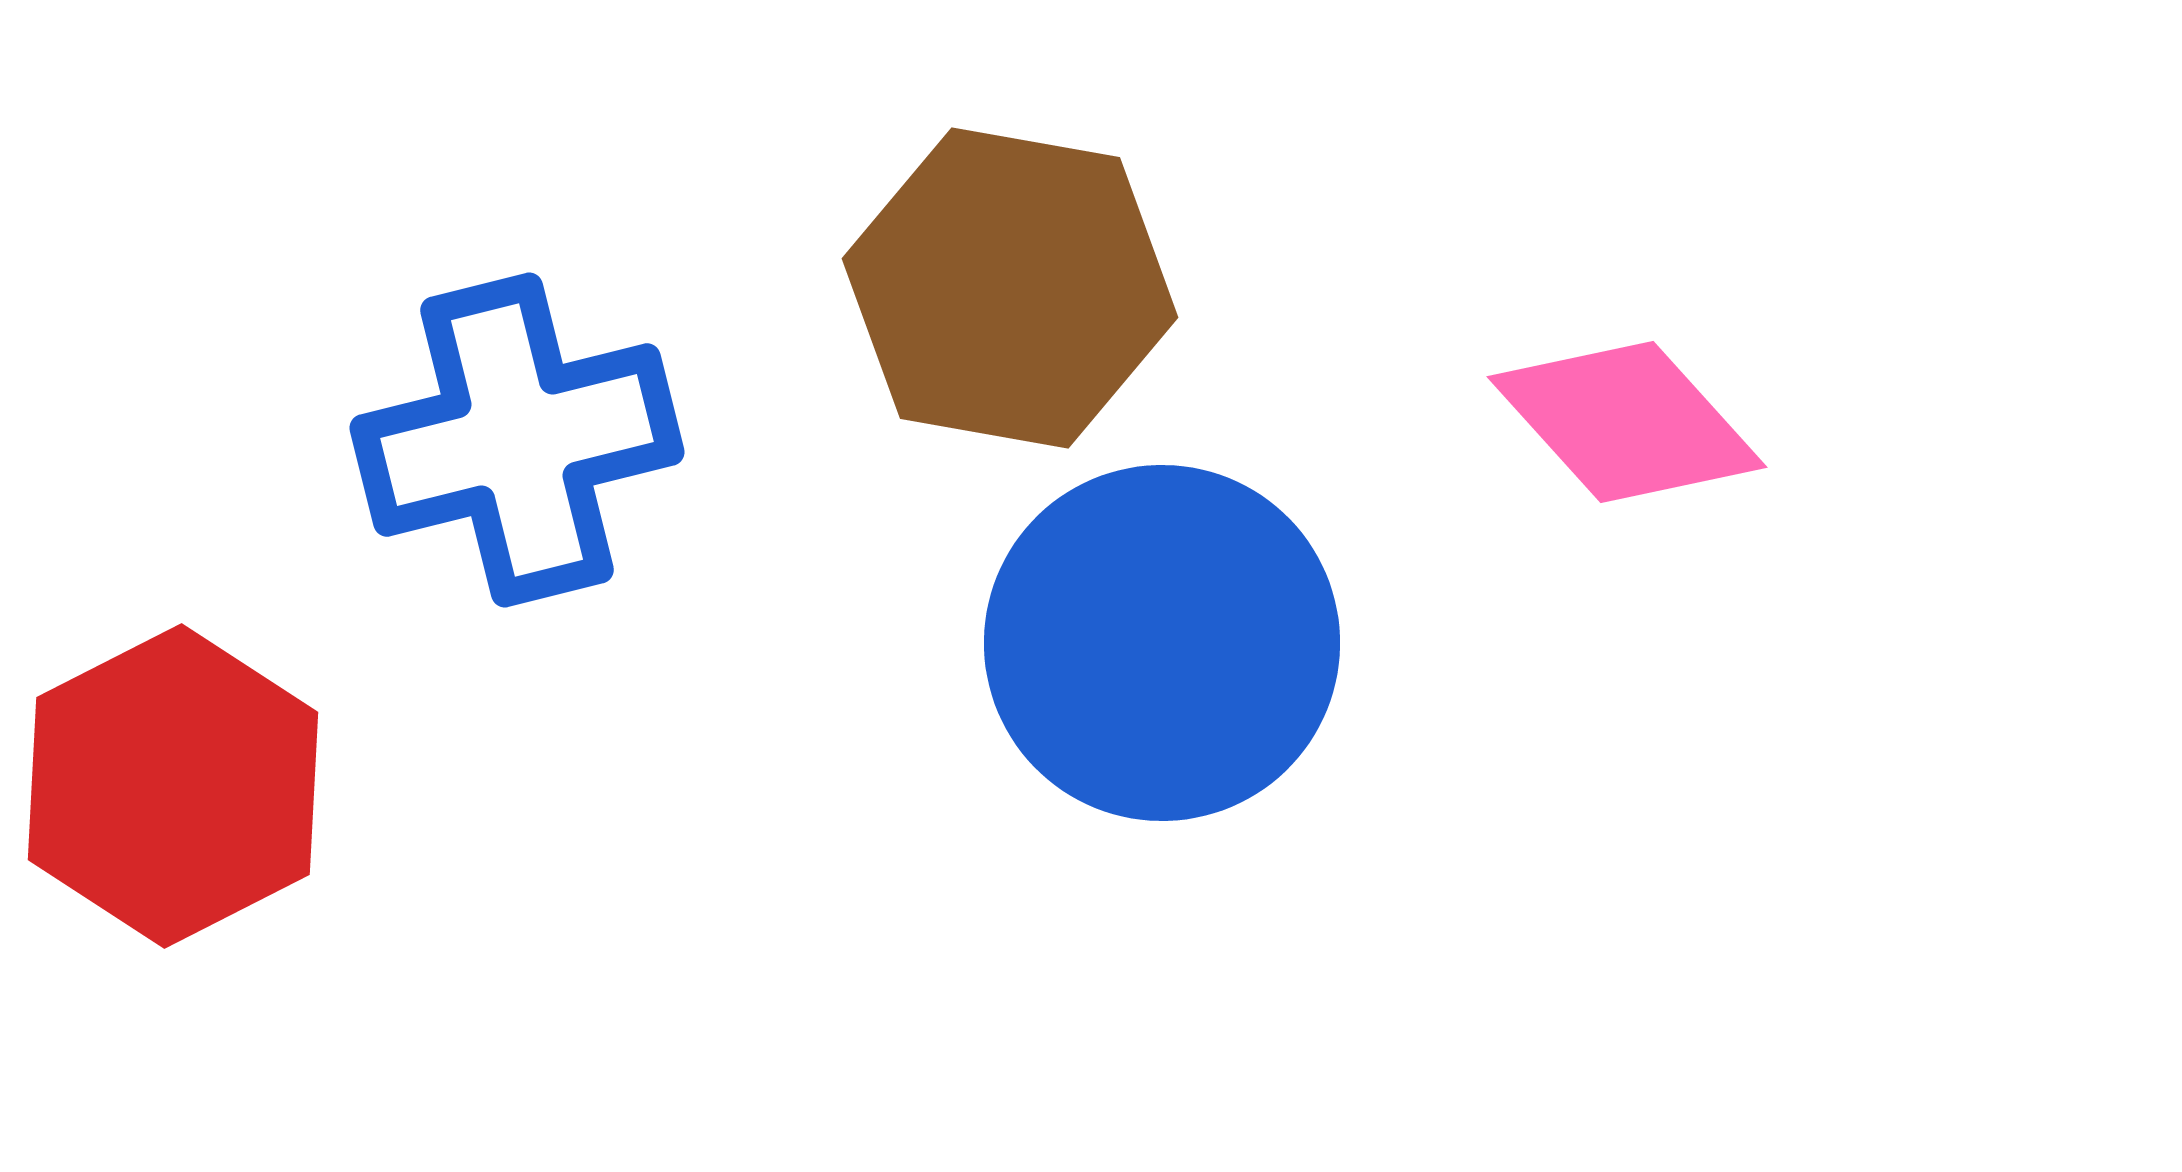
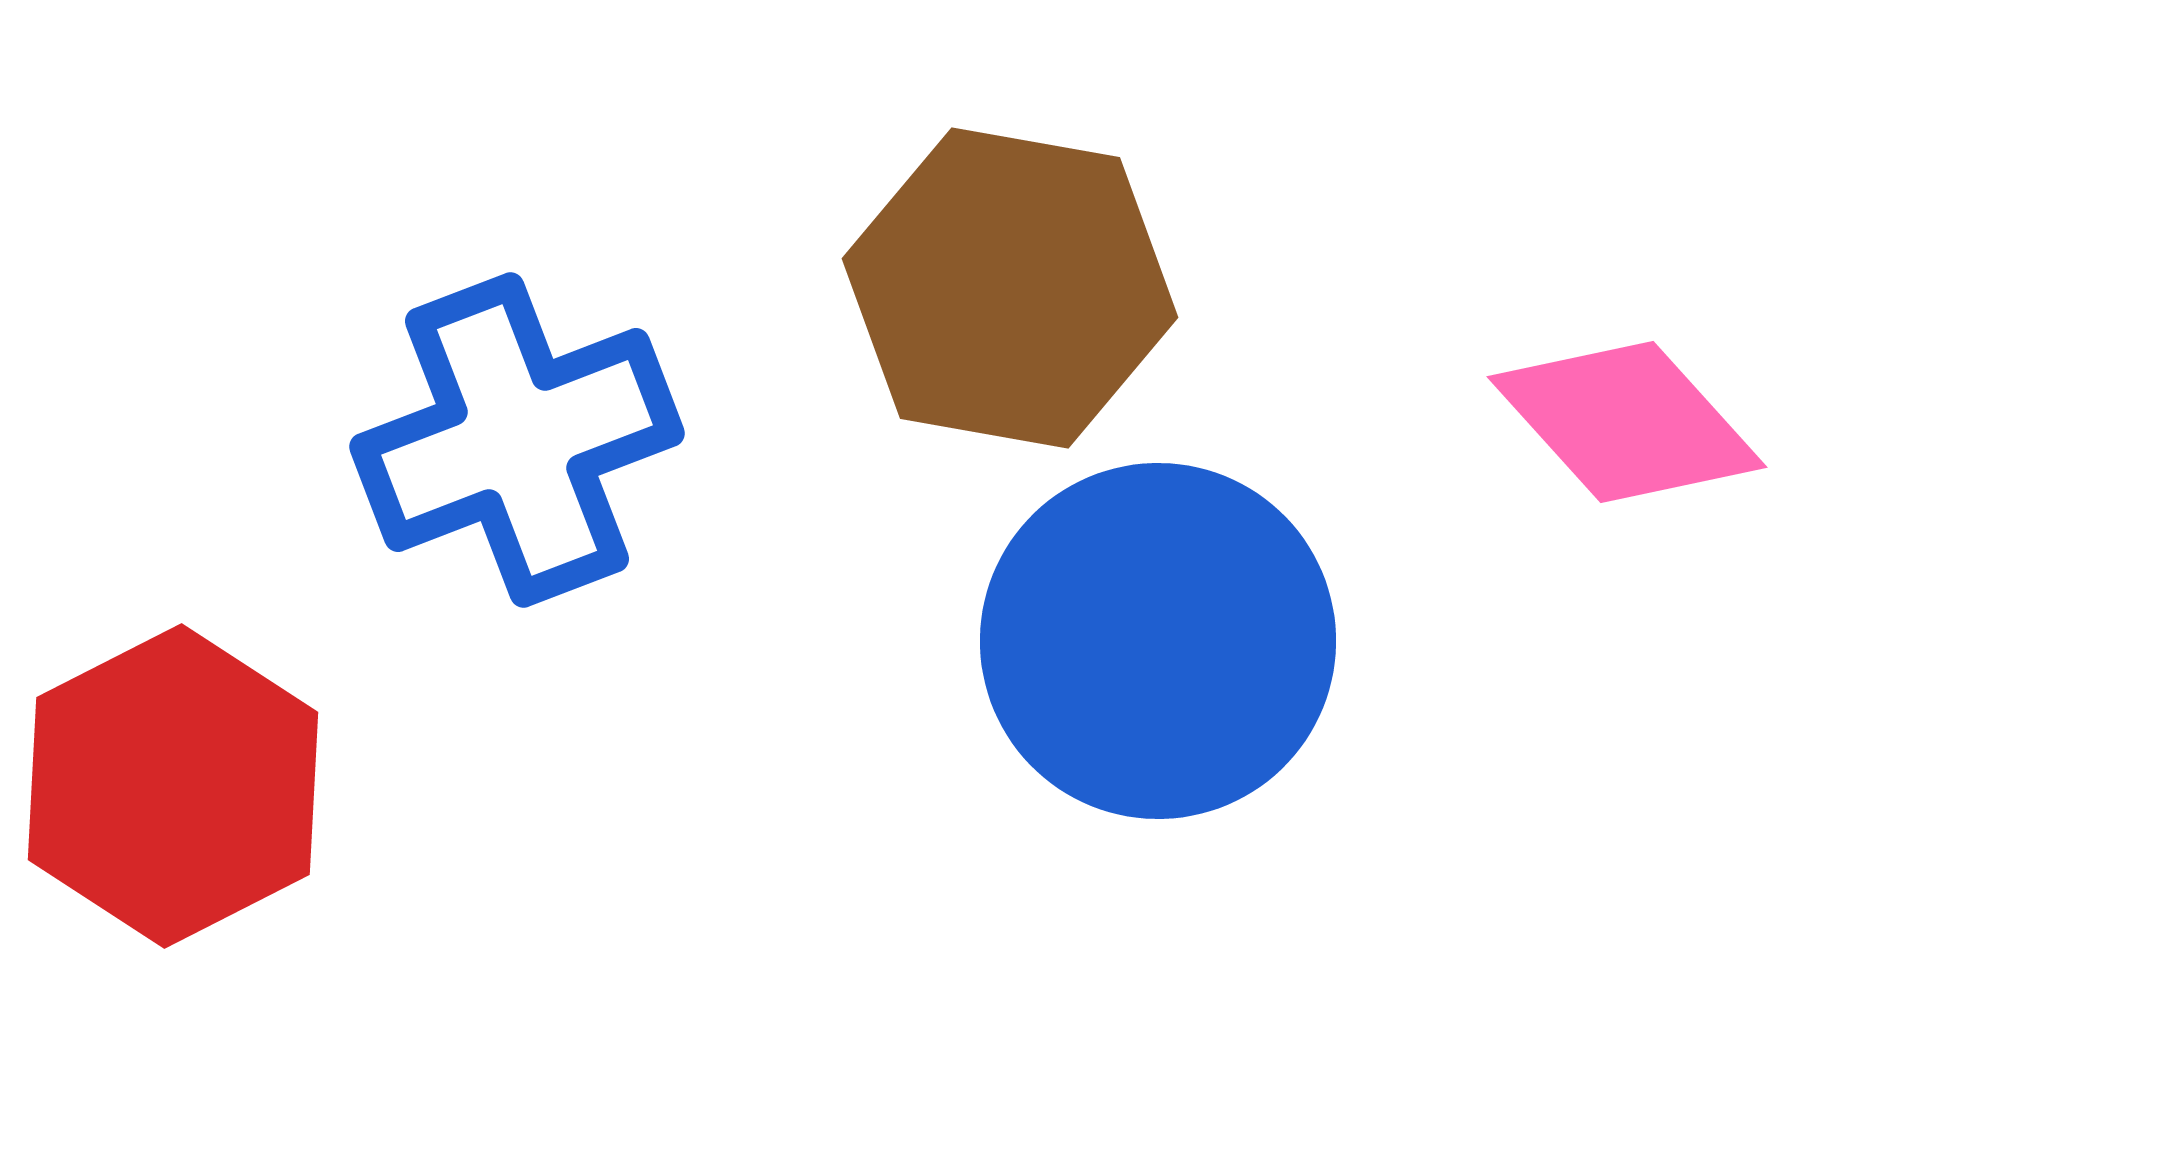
blue cross: rotated 7 degrees counterclockwise
blue circle: moved 4 px left, 2 px up
